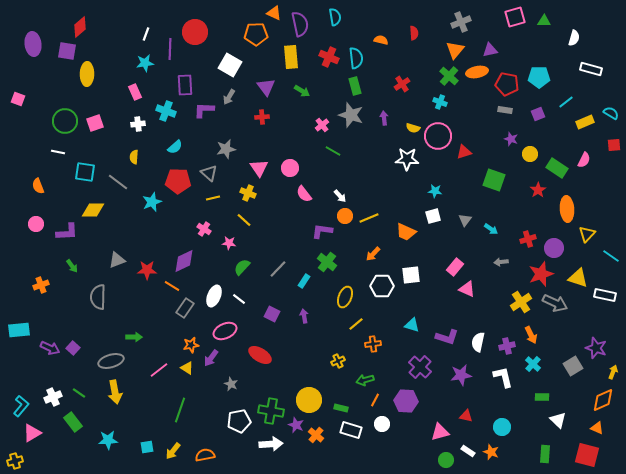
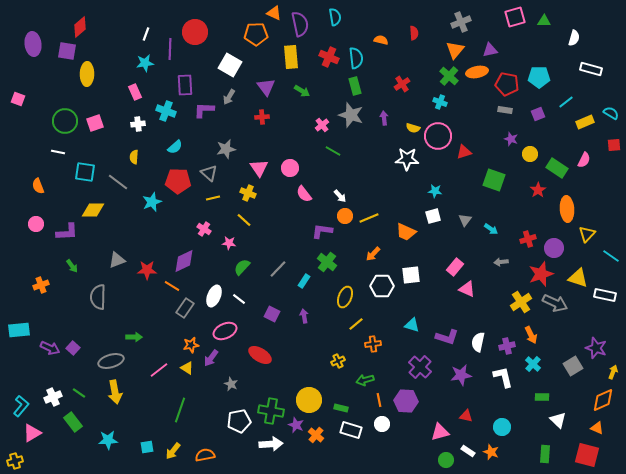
orange line at (375, 400): moved 4 px right; rotated 40 degrees counterclockwise
